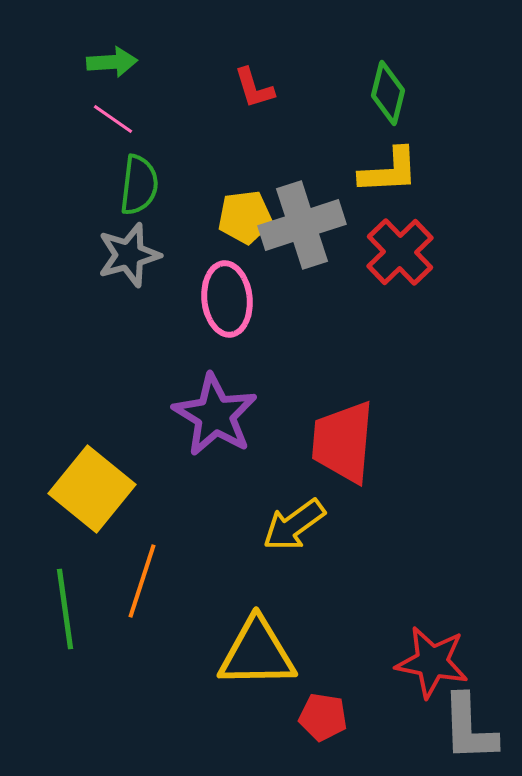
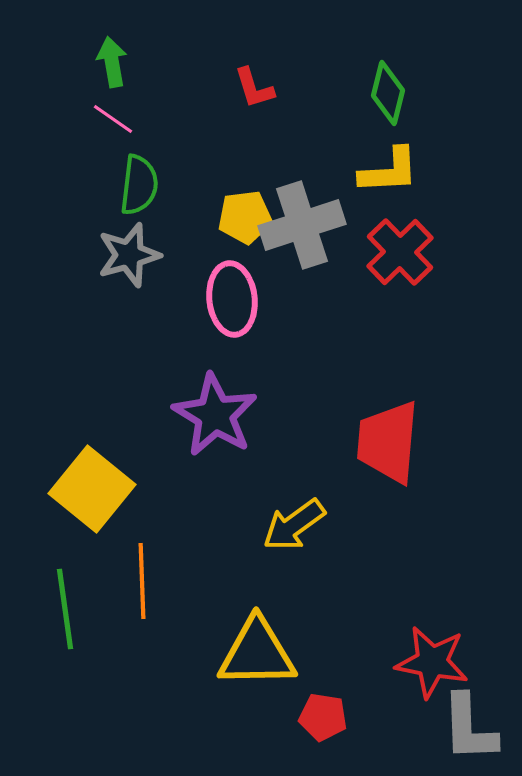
green arrow: rotated 96 degrees counterclockwise
pink ellipse: moved 5 px right
red trapezoid: moved 45 px right
orange line: rotated 20 degrees counterclockwise
